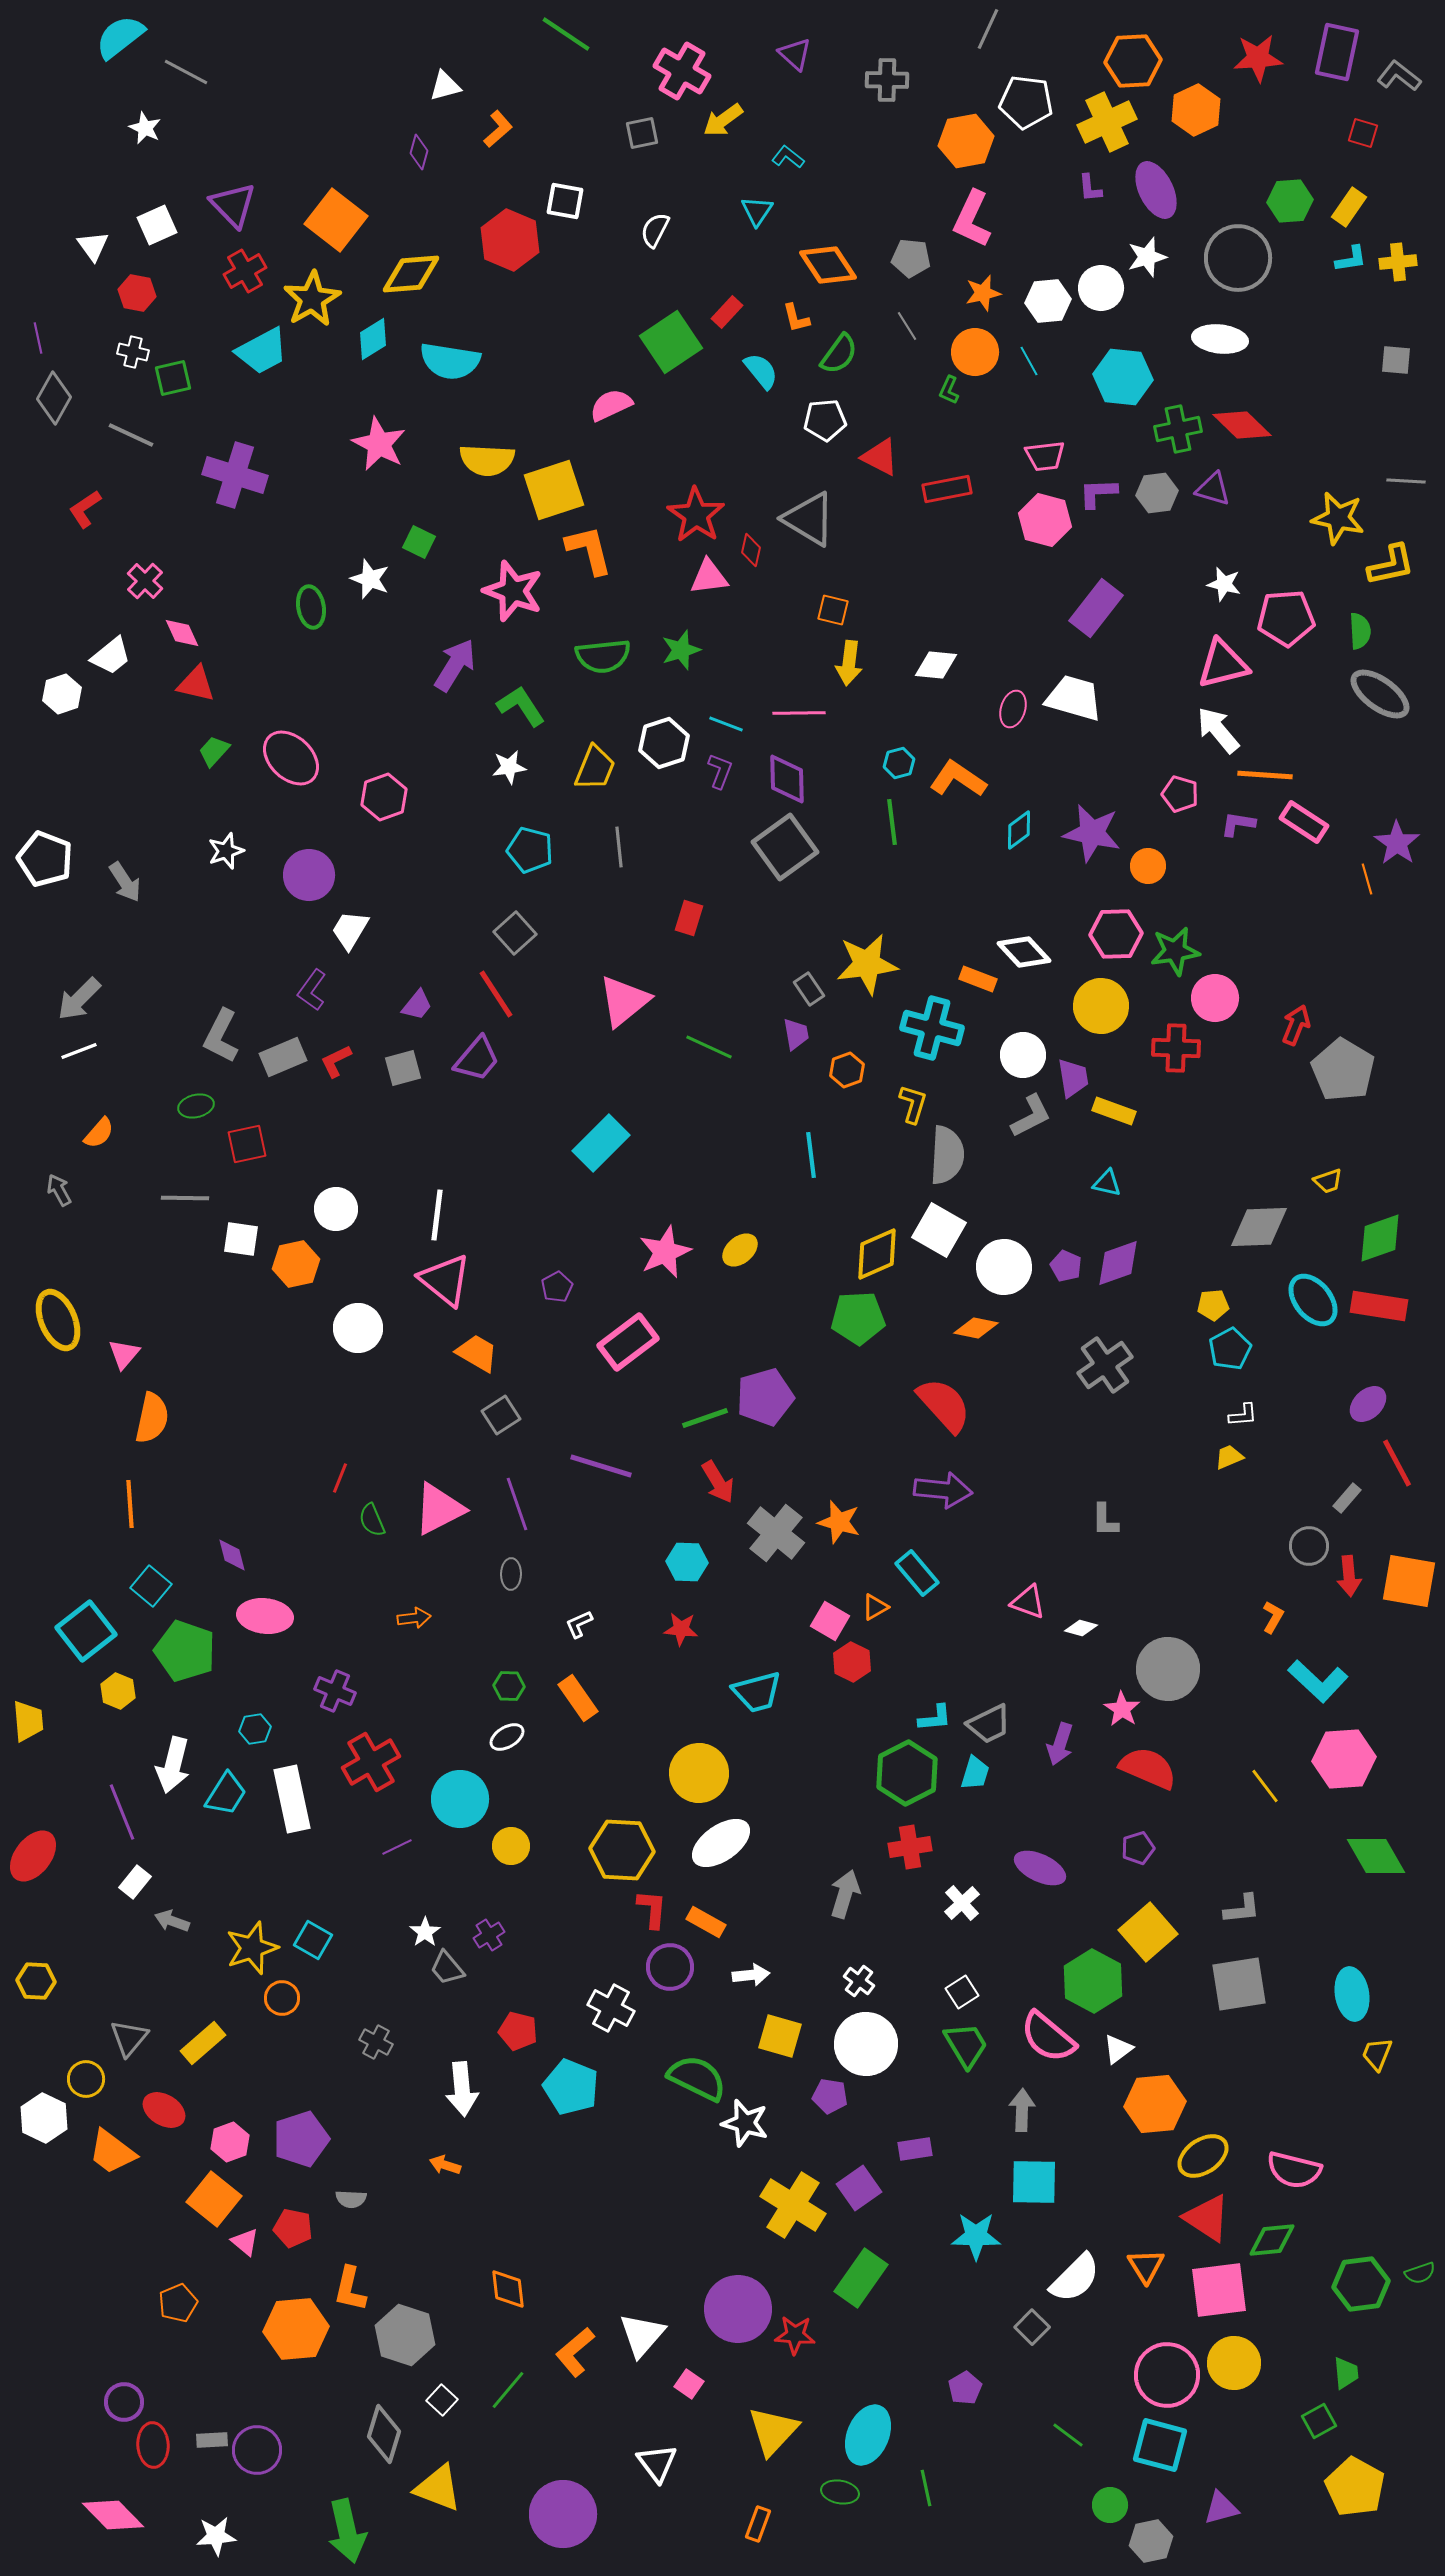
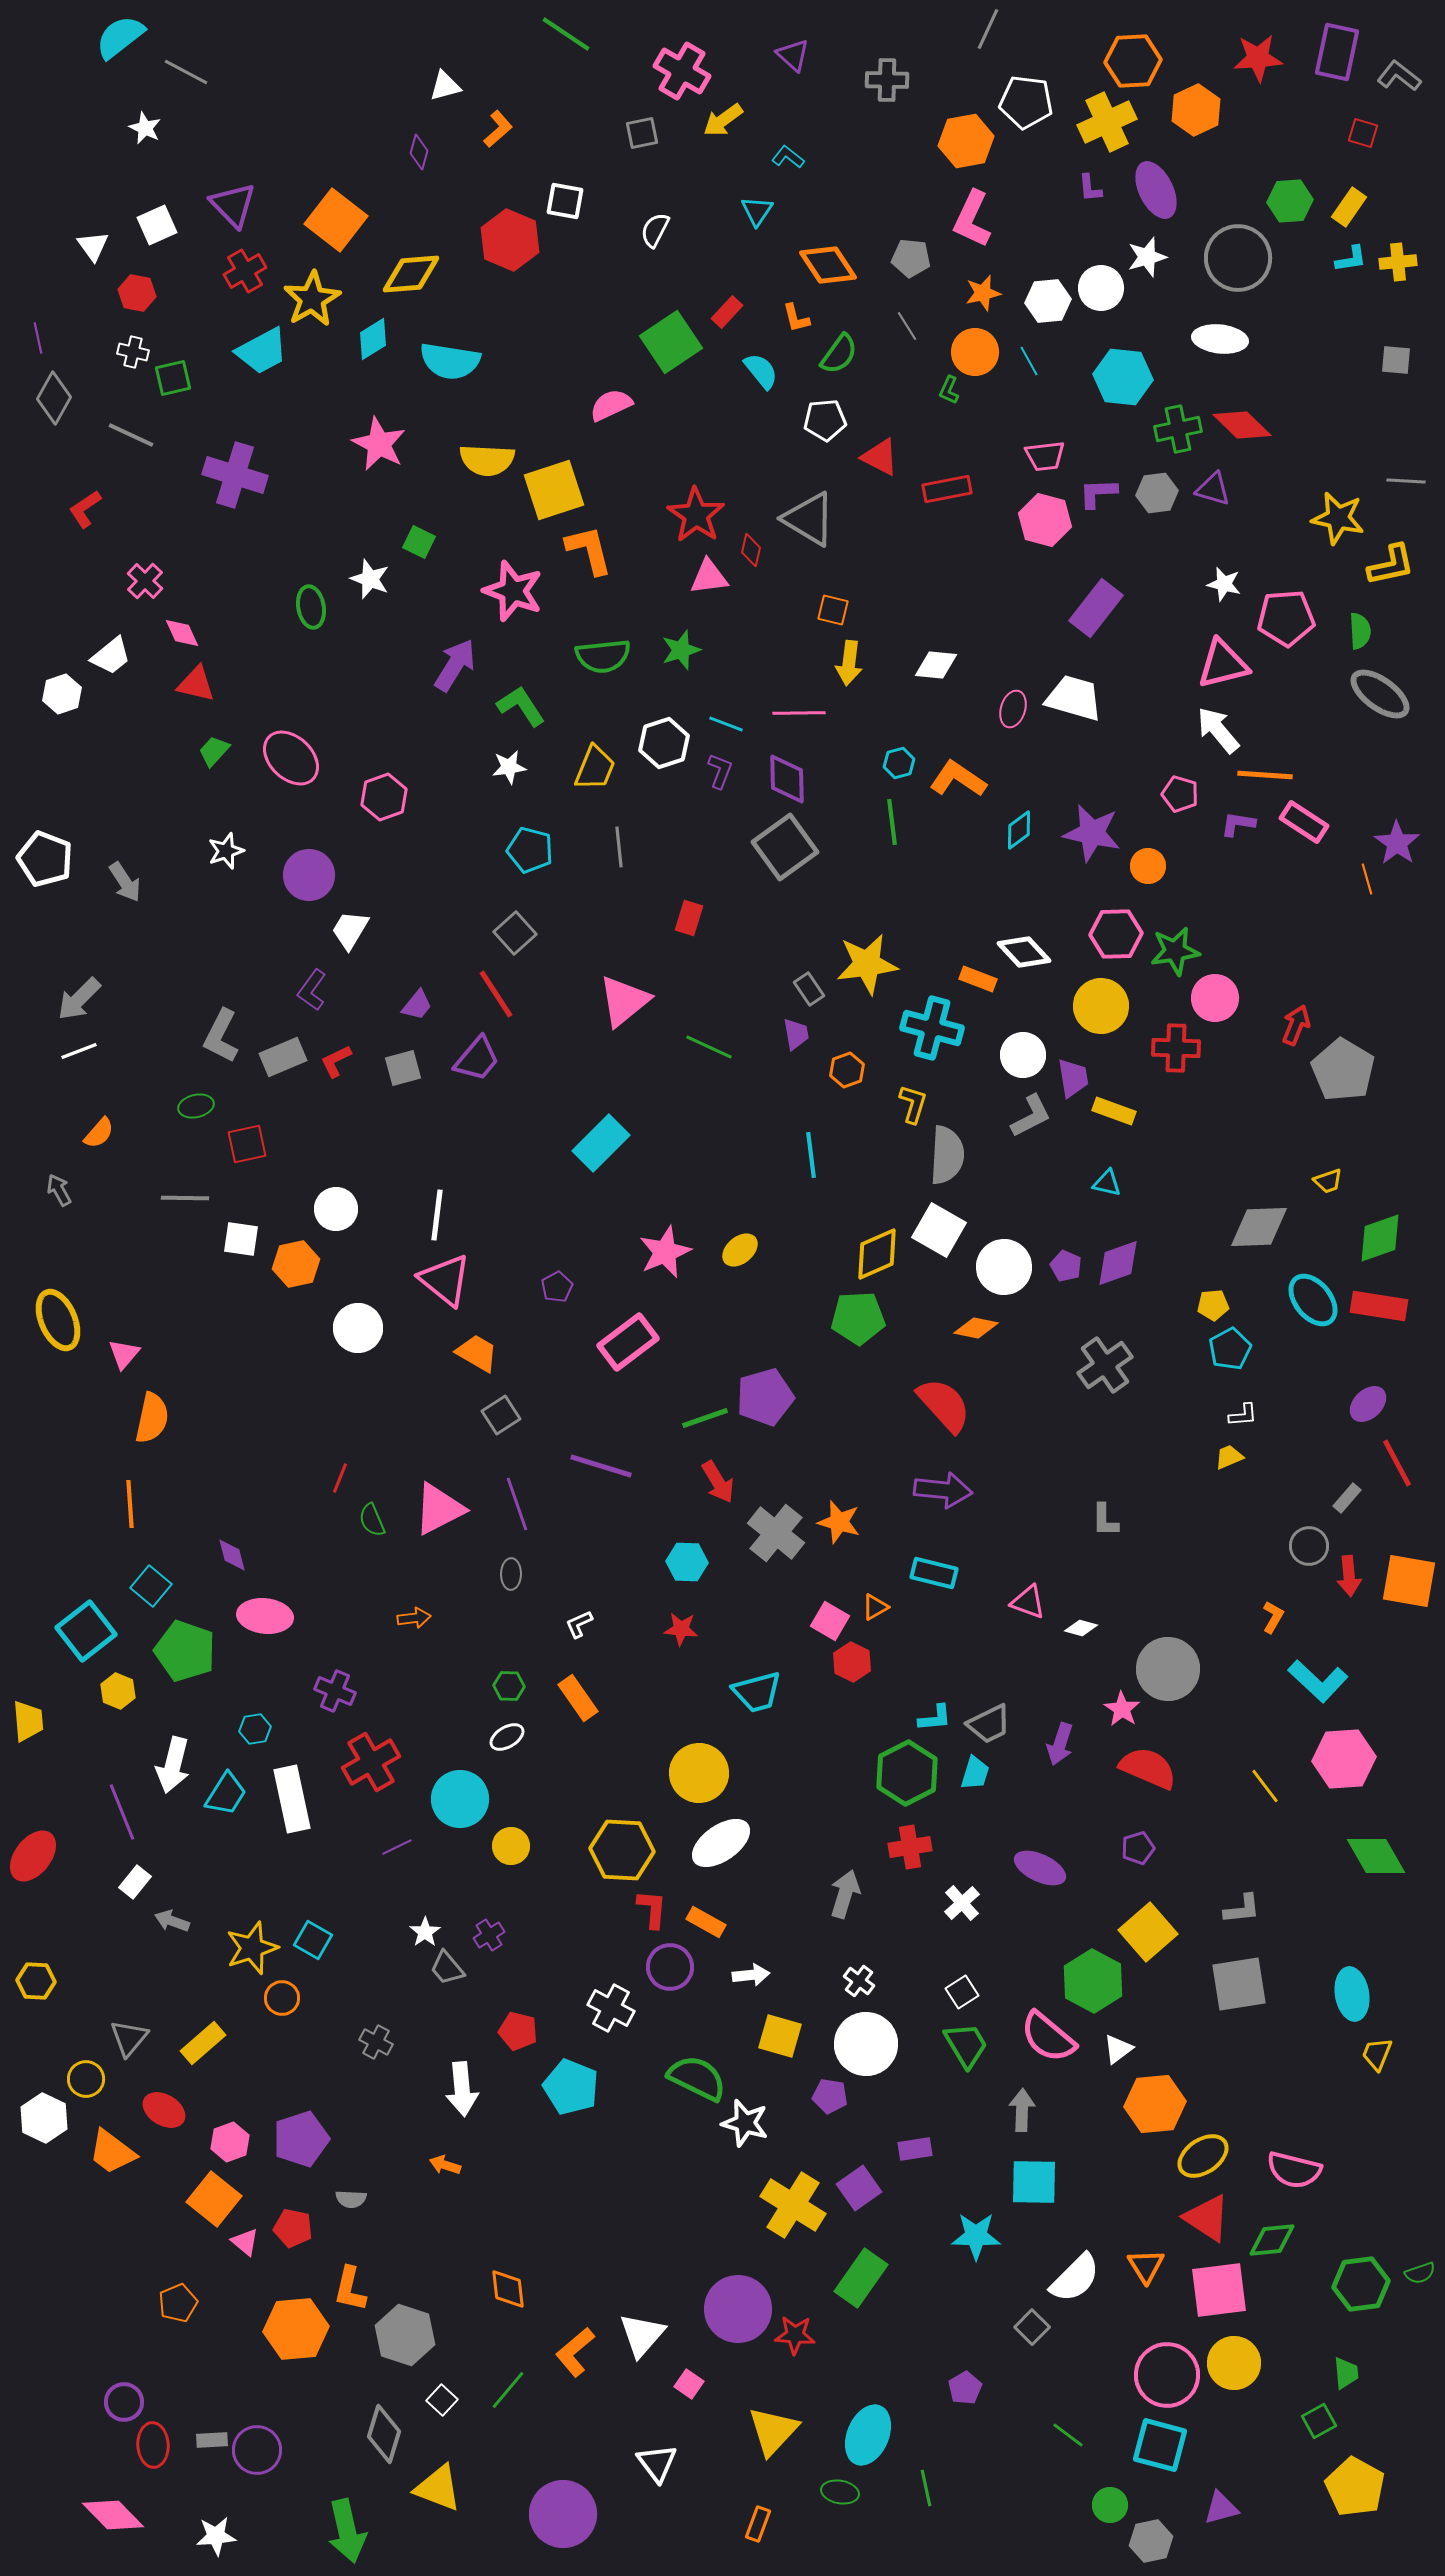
purple triangle at (795, 54): moved 2 px left, 1 px down
cyan rectangle at (917, 1573): moved 17 px right; rotated 36 degrees counterclockwise
